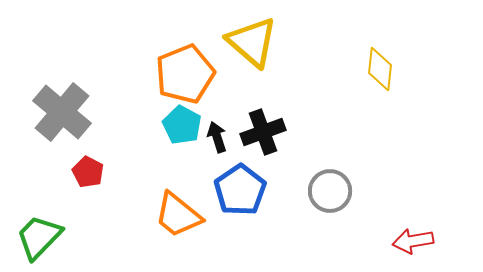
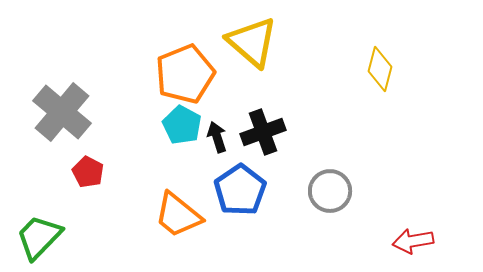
yellow diamond: rotated 9 degrees clockwise
